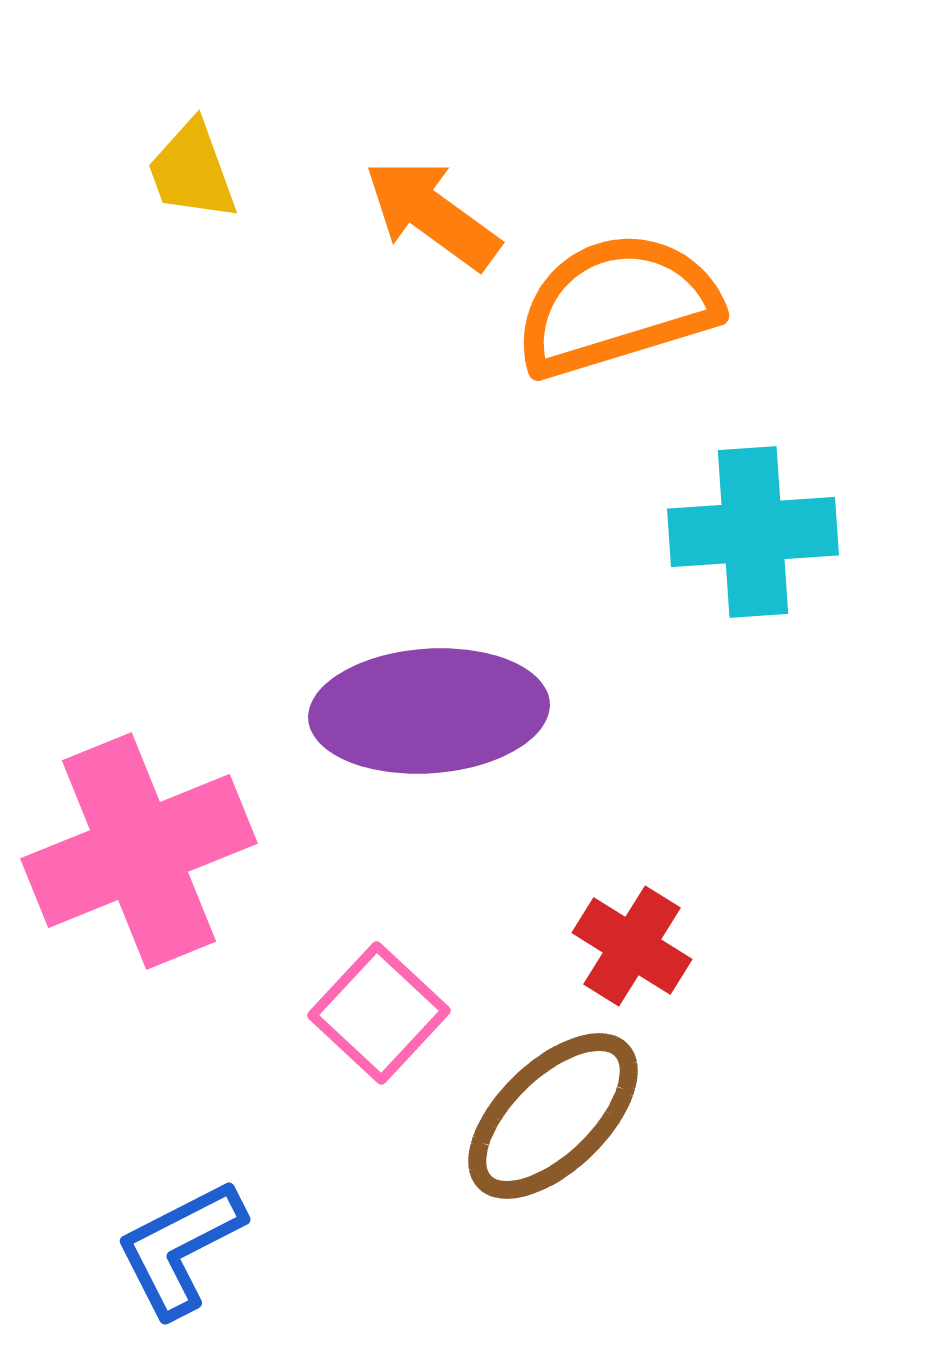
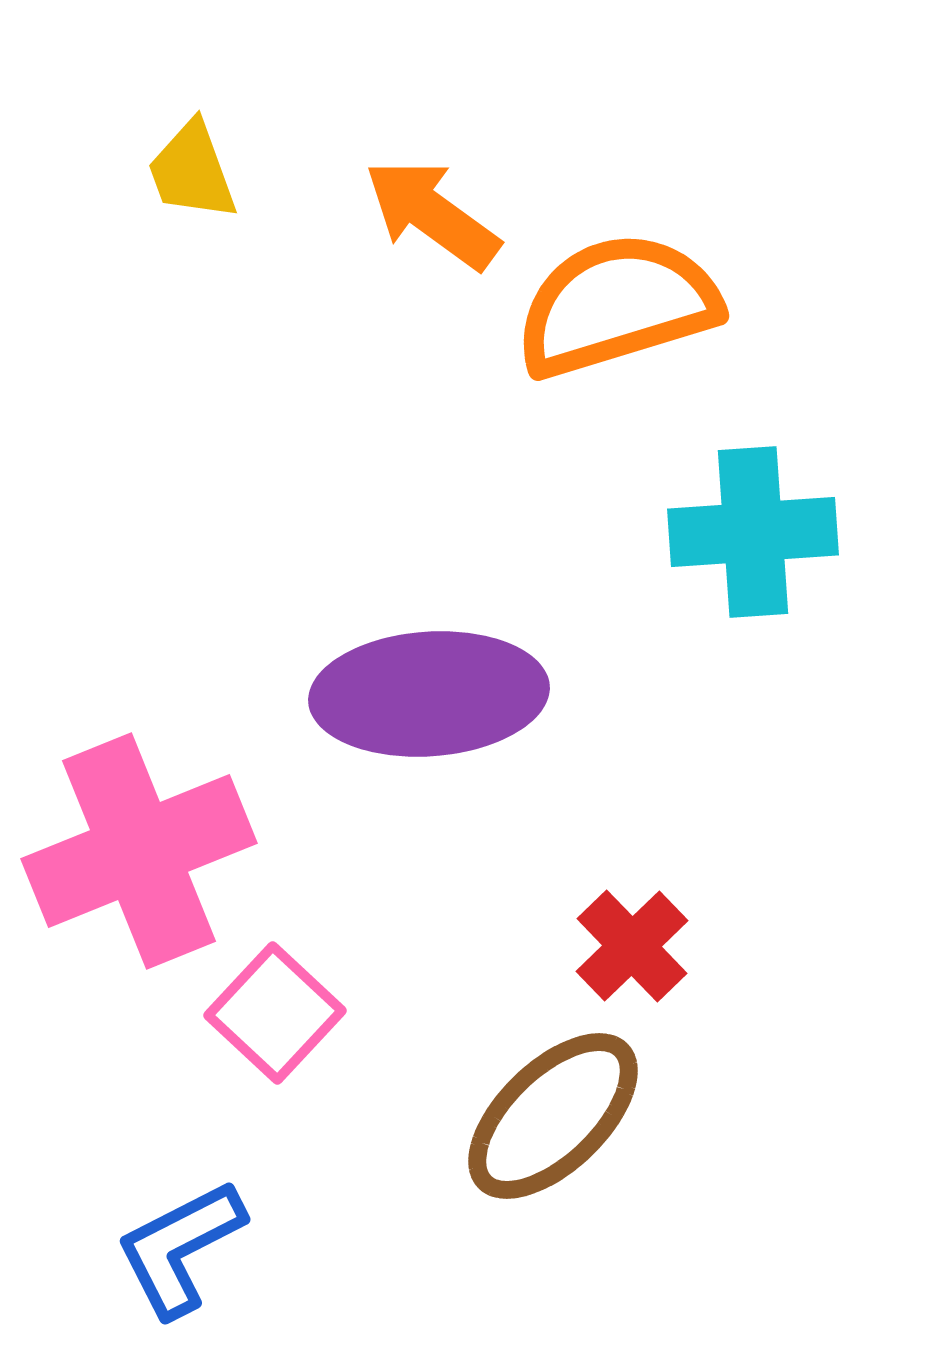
purple ellipse: moved 17 px up
red cross: rotated 14 degrees clockwise
pink square: moved 104 px left
